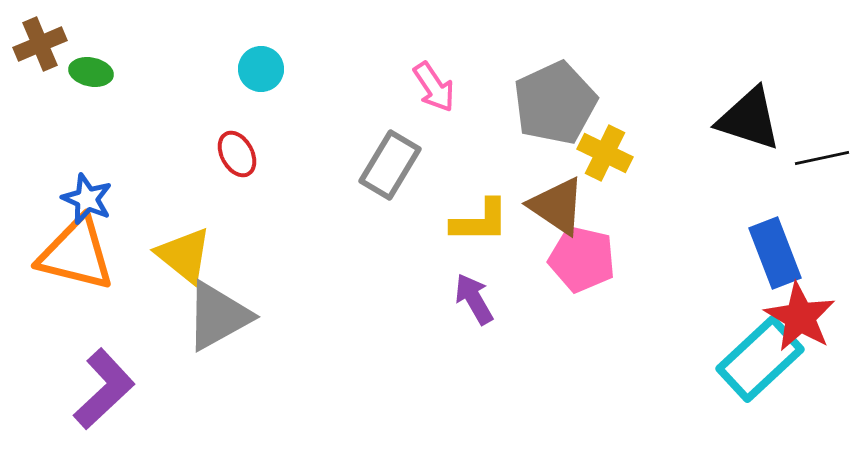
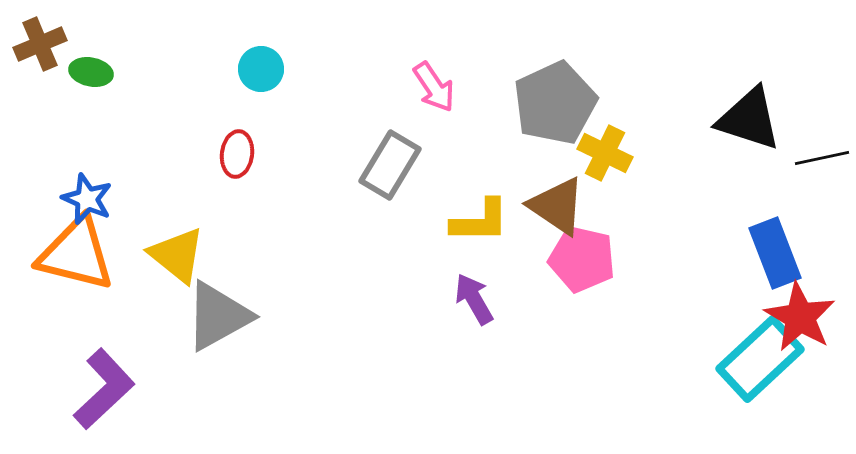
red ellipse: rotated 36 degrees clockwise
yellow triangle: moved 7 px left
